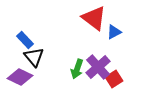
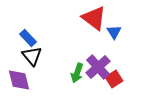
blue triangle: rotated 35 degrees counterclockwise
blue rectangle: moved 3 px right, 2 px up
black triangle: moved 2 px left, 1 px up
green arrow: moved 4 px down
purple diamond: moved 1 px left, 3 px down; rotated 50 degrees clockwise
